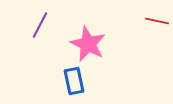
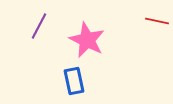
purple line: moved 1 px left, 1 px down
pink star: moved 1 px left, 4 px up
